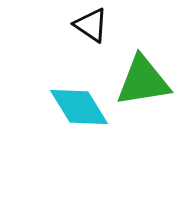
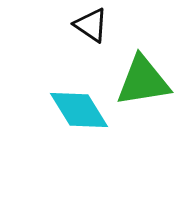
cyan diamond: moved 3 px down
